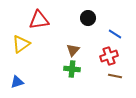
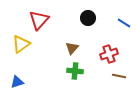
red triangle: rotated 40 degrees counterclockwise
blue line: moved 9 px right, 11 px up
brown triangle: moved 1 px left, 2 px up
red cross: moved 2 px up
green cross: moved 3 px right, 2 px down
brown line: moved 4 px right
